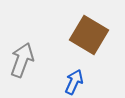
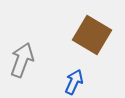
brown square: moved 3 px right
